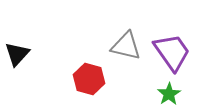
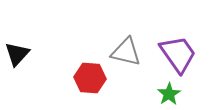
gray triangle: moved 6 px down
purple trapezoid: moved 6 px right, 2 px down
red hexagon: moved 1 px right, 1 px up; rotated 12 degrees counterclockwise
